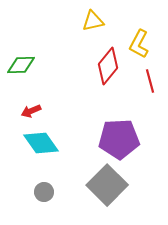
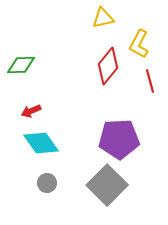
yellow triangle: moved 10 px right, 3 px up
gray circle: moved 3 px right, 9 px up
